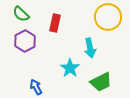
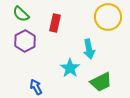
cyan arrow: moved 1 px left, 1 px down
